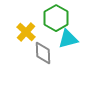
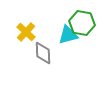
green hexagon: moved 26 px right, 5 px down; rotated 20 degrees counterclockwise
cyan triangle: moved 4 px up
